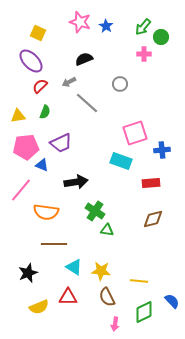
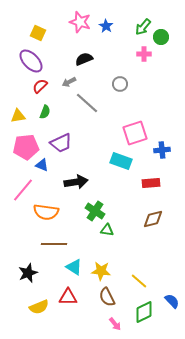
pink line: moved 2 px right
yellow line: rotated 36 degrees clockwise
pink arrow: rotated 48 degrees counterclockwise
